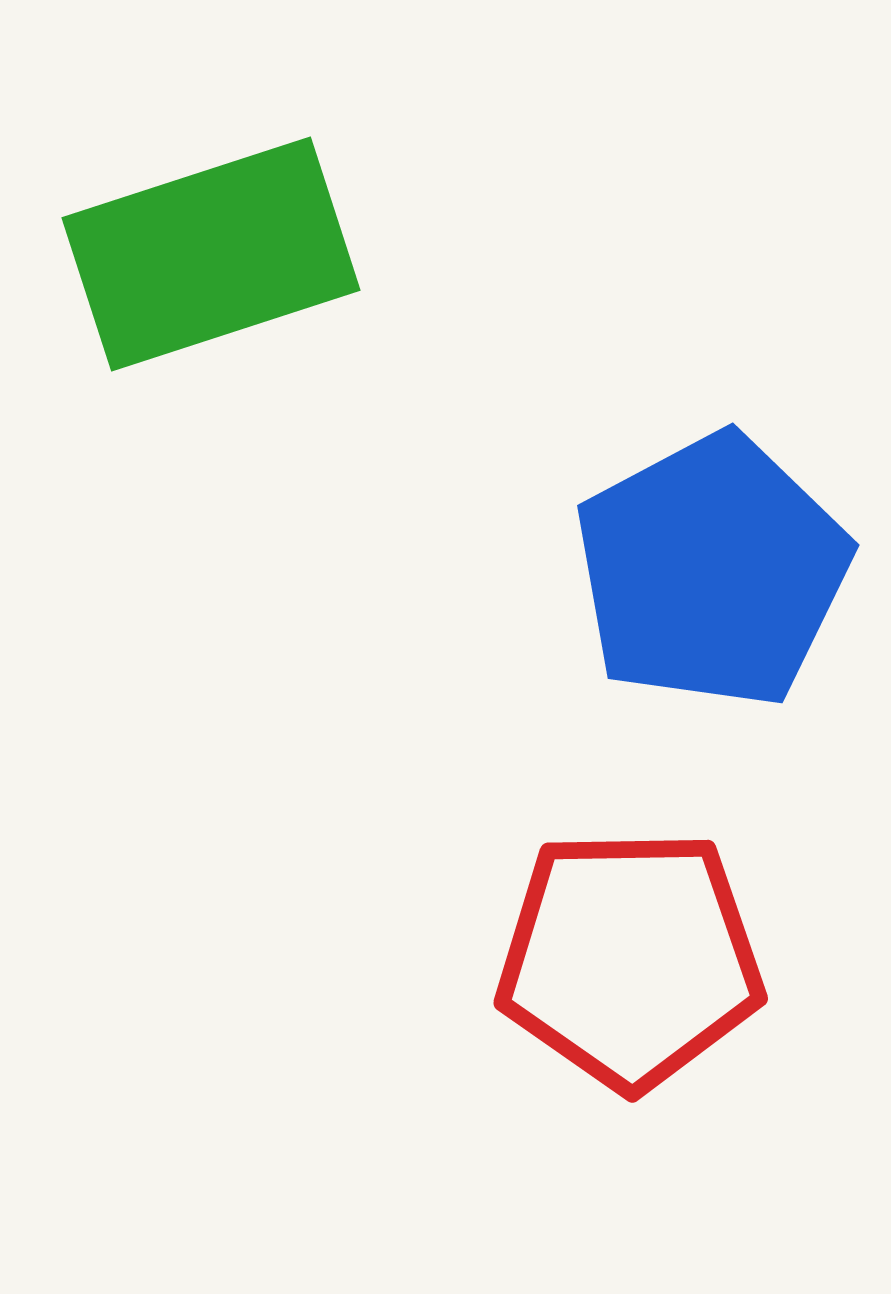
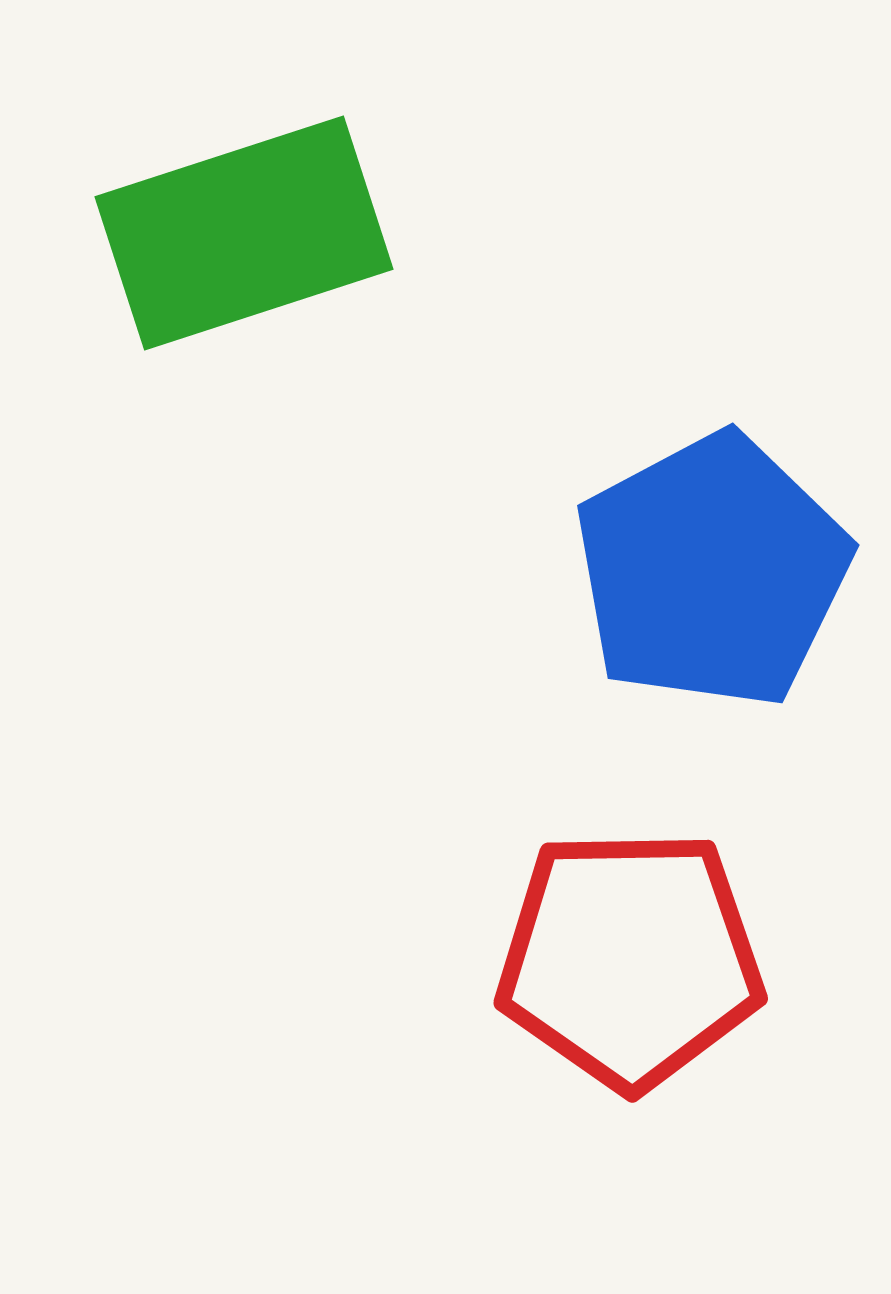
green rectangle: moved 33 px right, 21 px up
